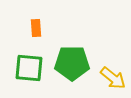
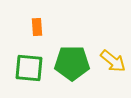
orange rectangle: moved 1 px right, 1 px up
yellow arrow: moved 17 px up
